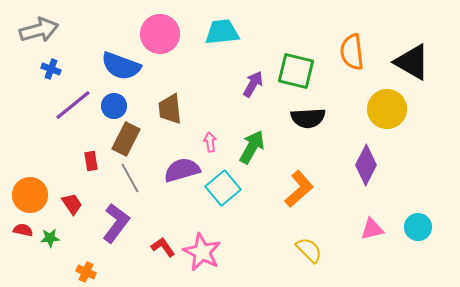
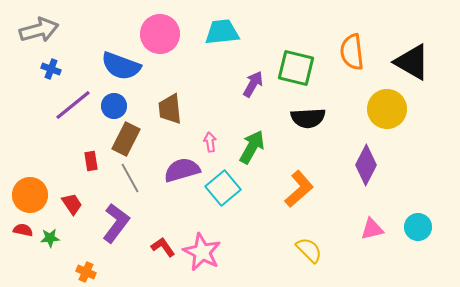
green square: moved 3 px up
